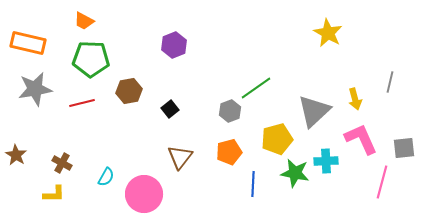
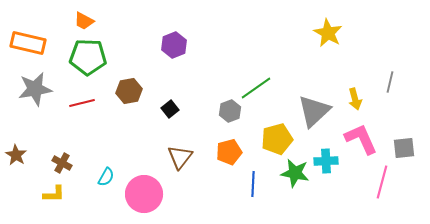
green pentagon: moved 3 px left, 2 px up
